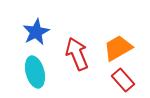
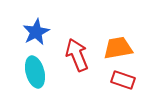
orange trapezoid: rotated 20 degrees clockwise
red arrow: moved 1 px down
red rectangle: rotated 30 degrees counterclockwise
